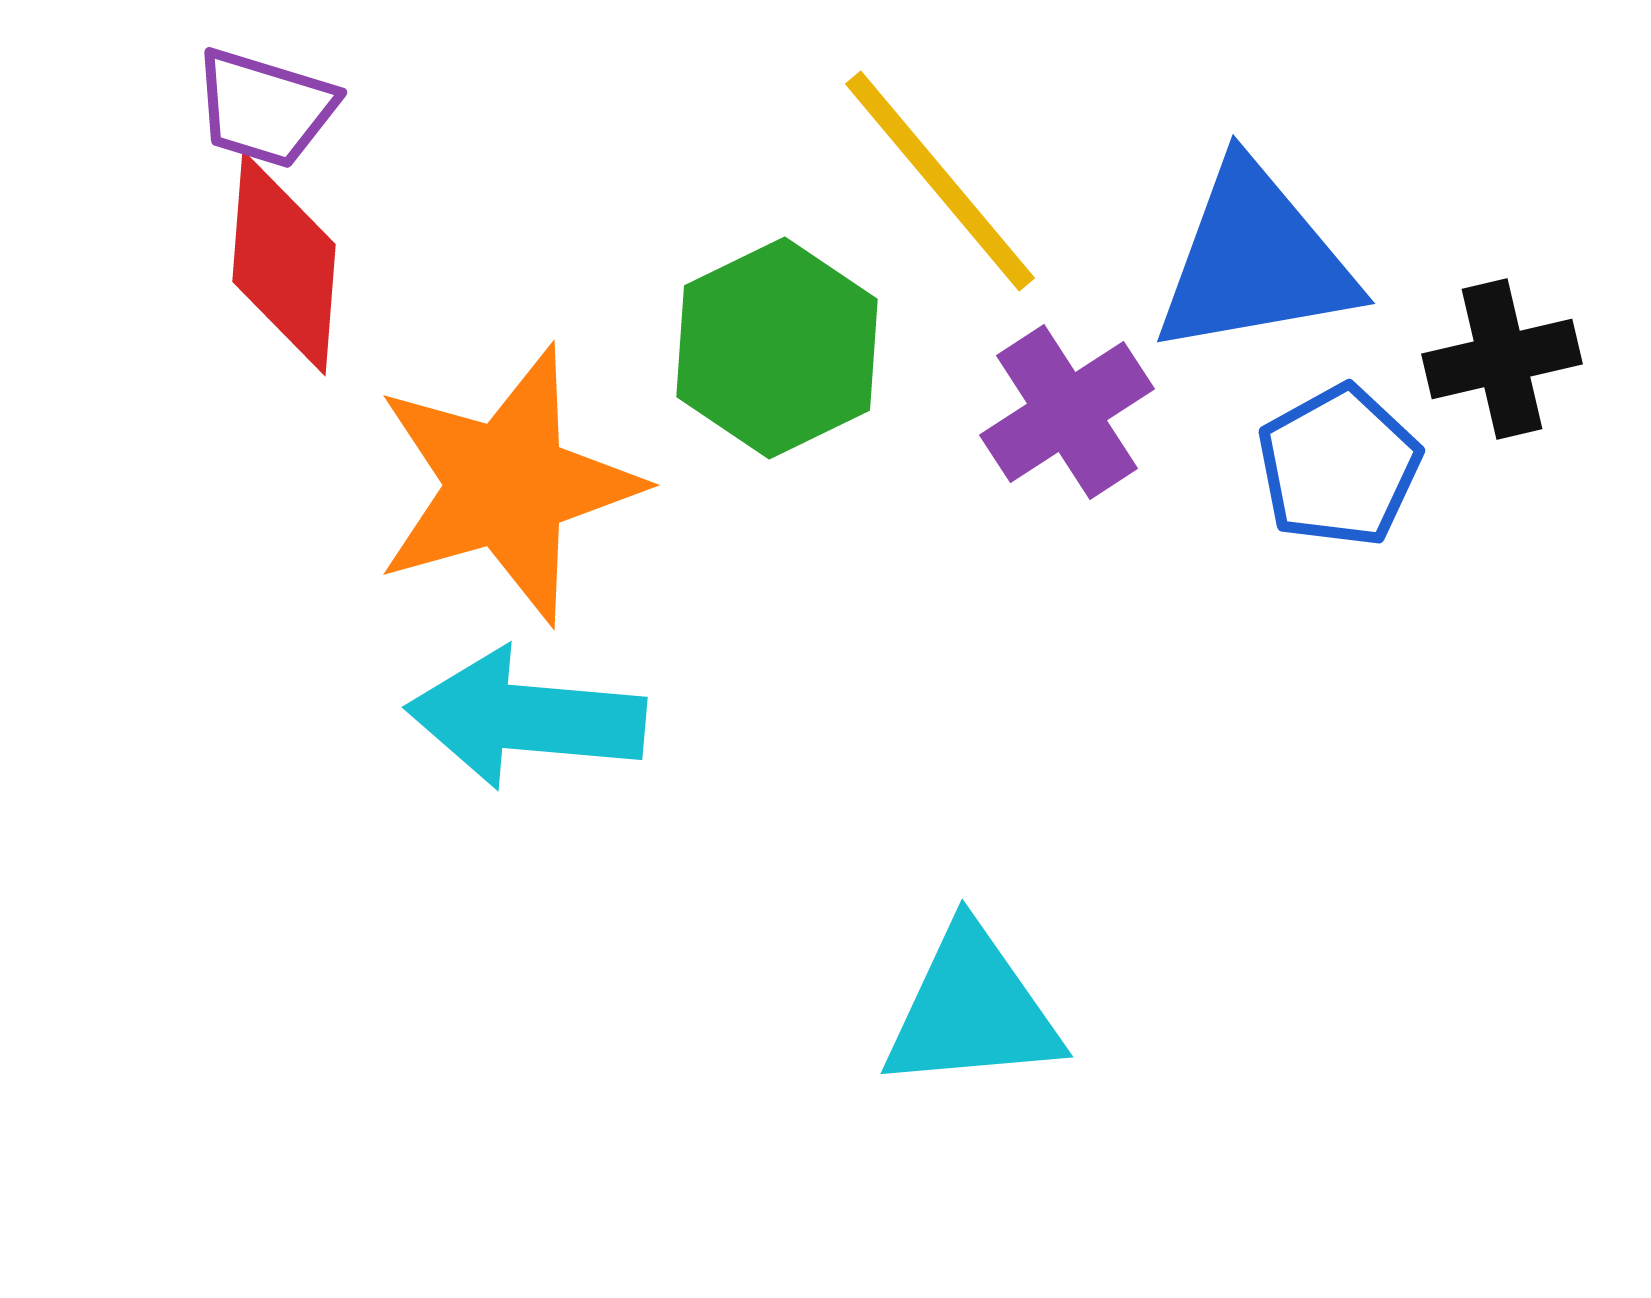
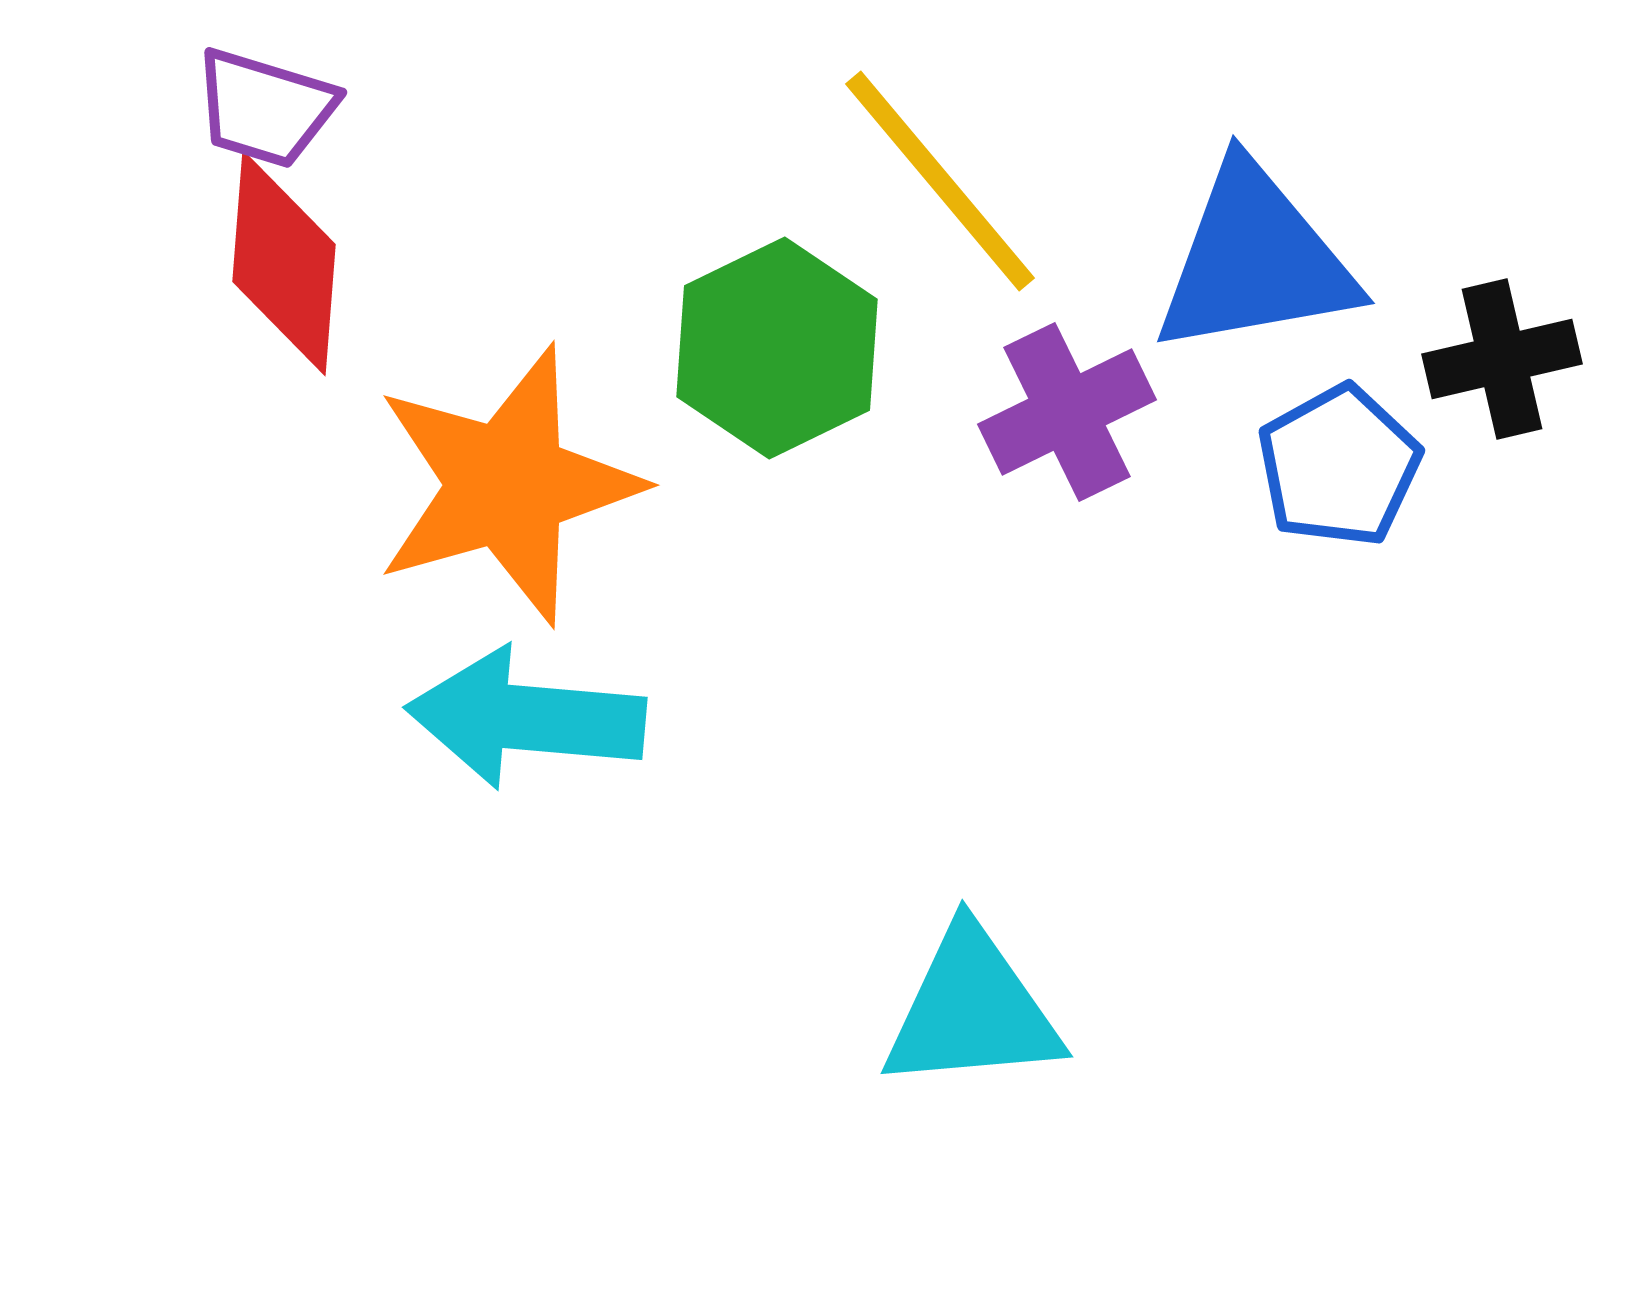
purple cross: rotated 7 degrees clockwise
